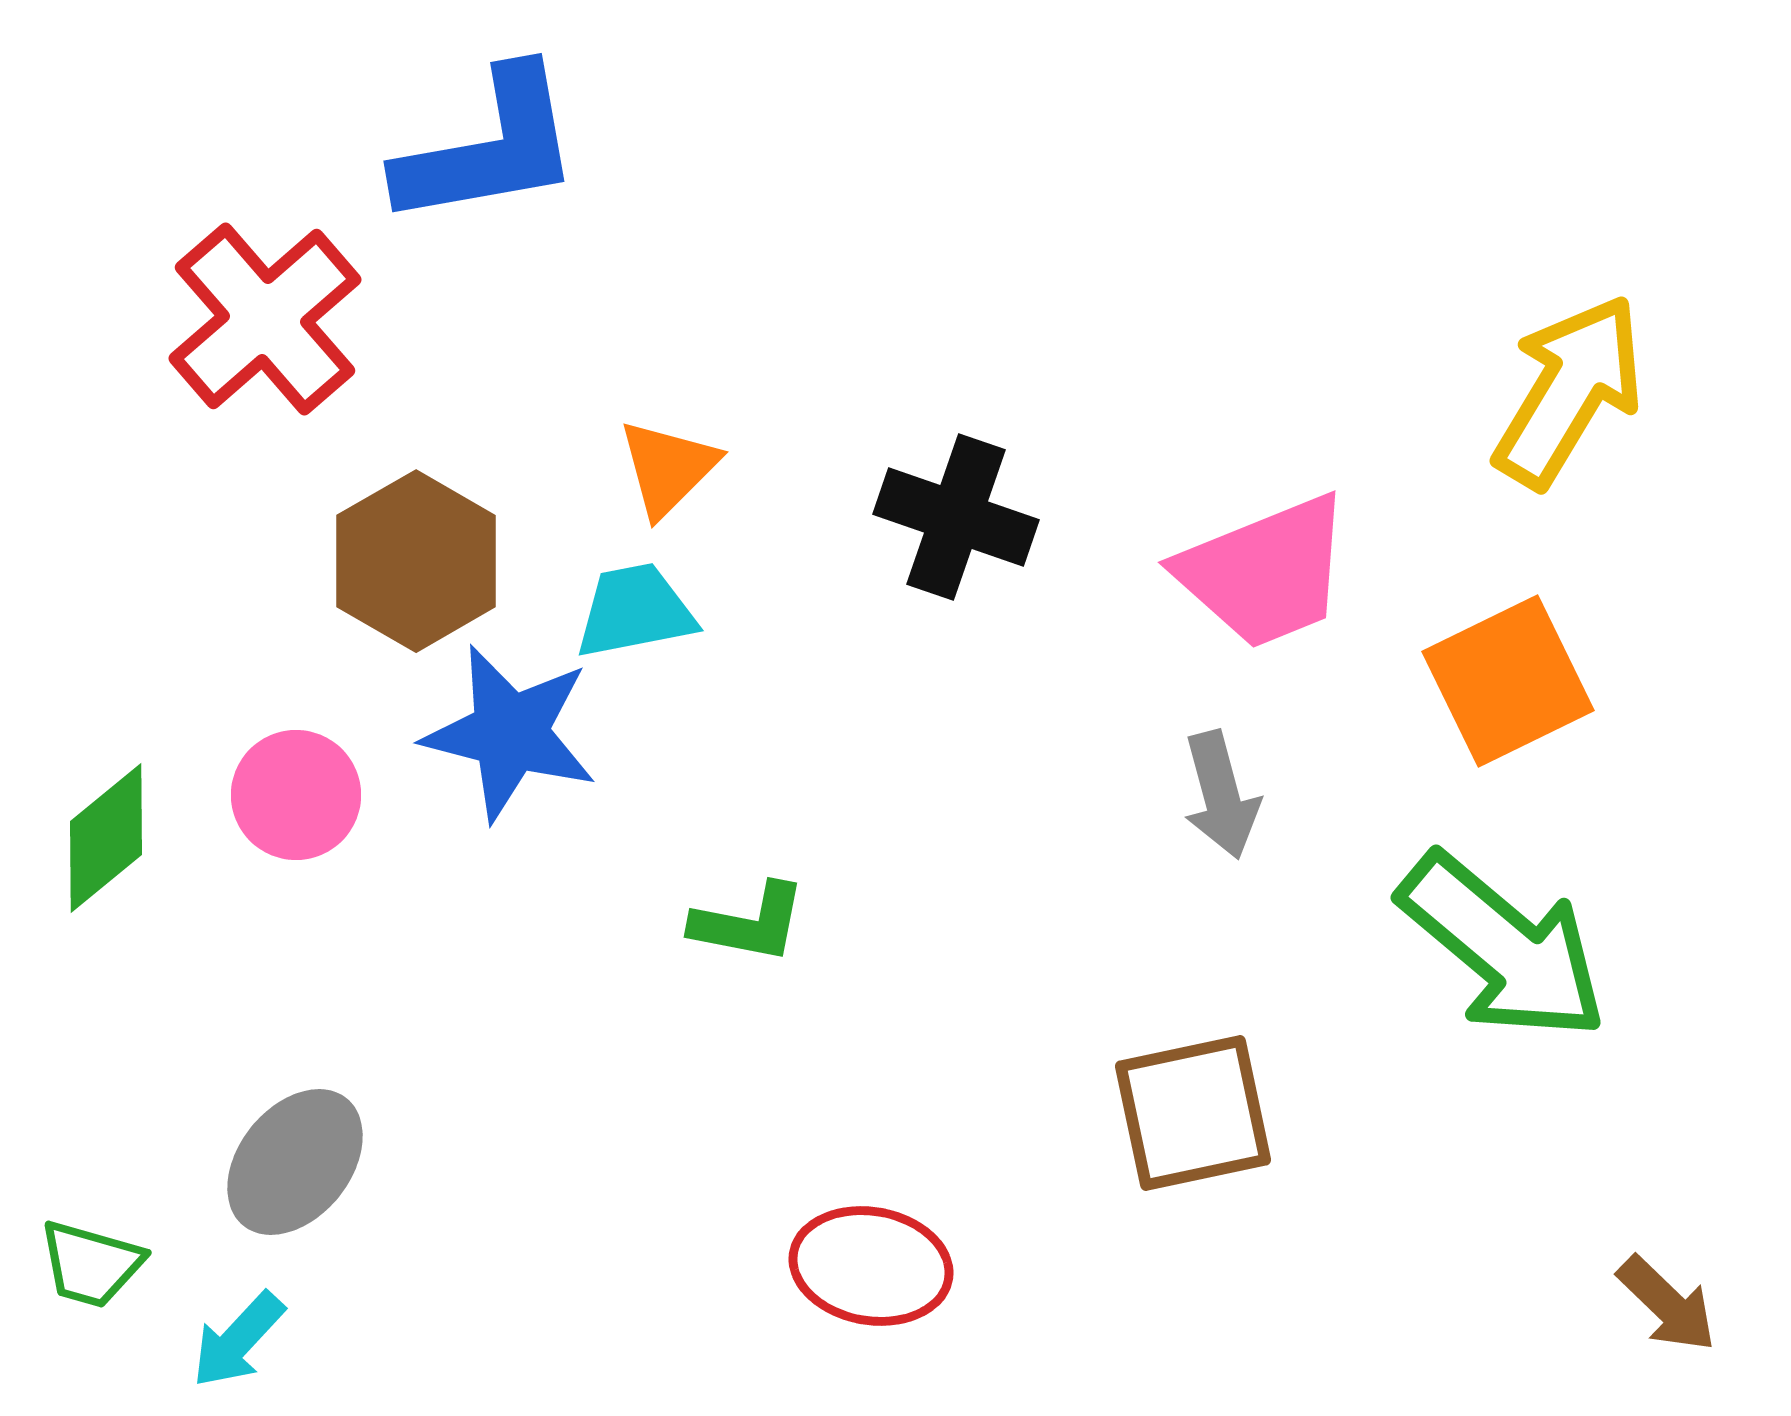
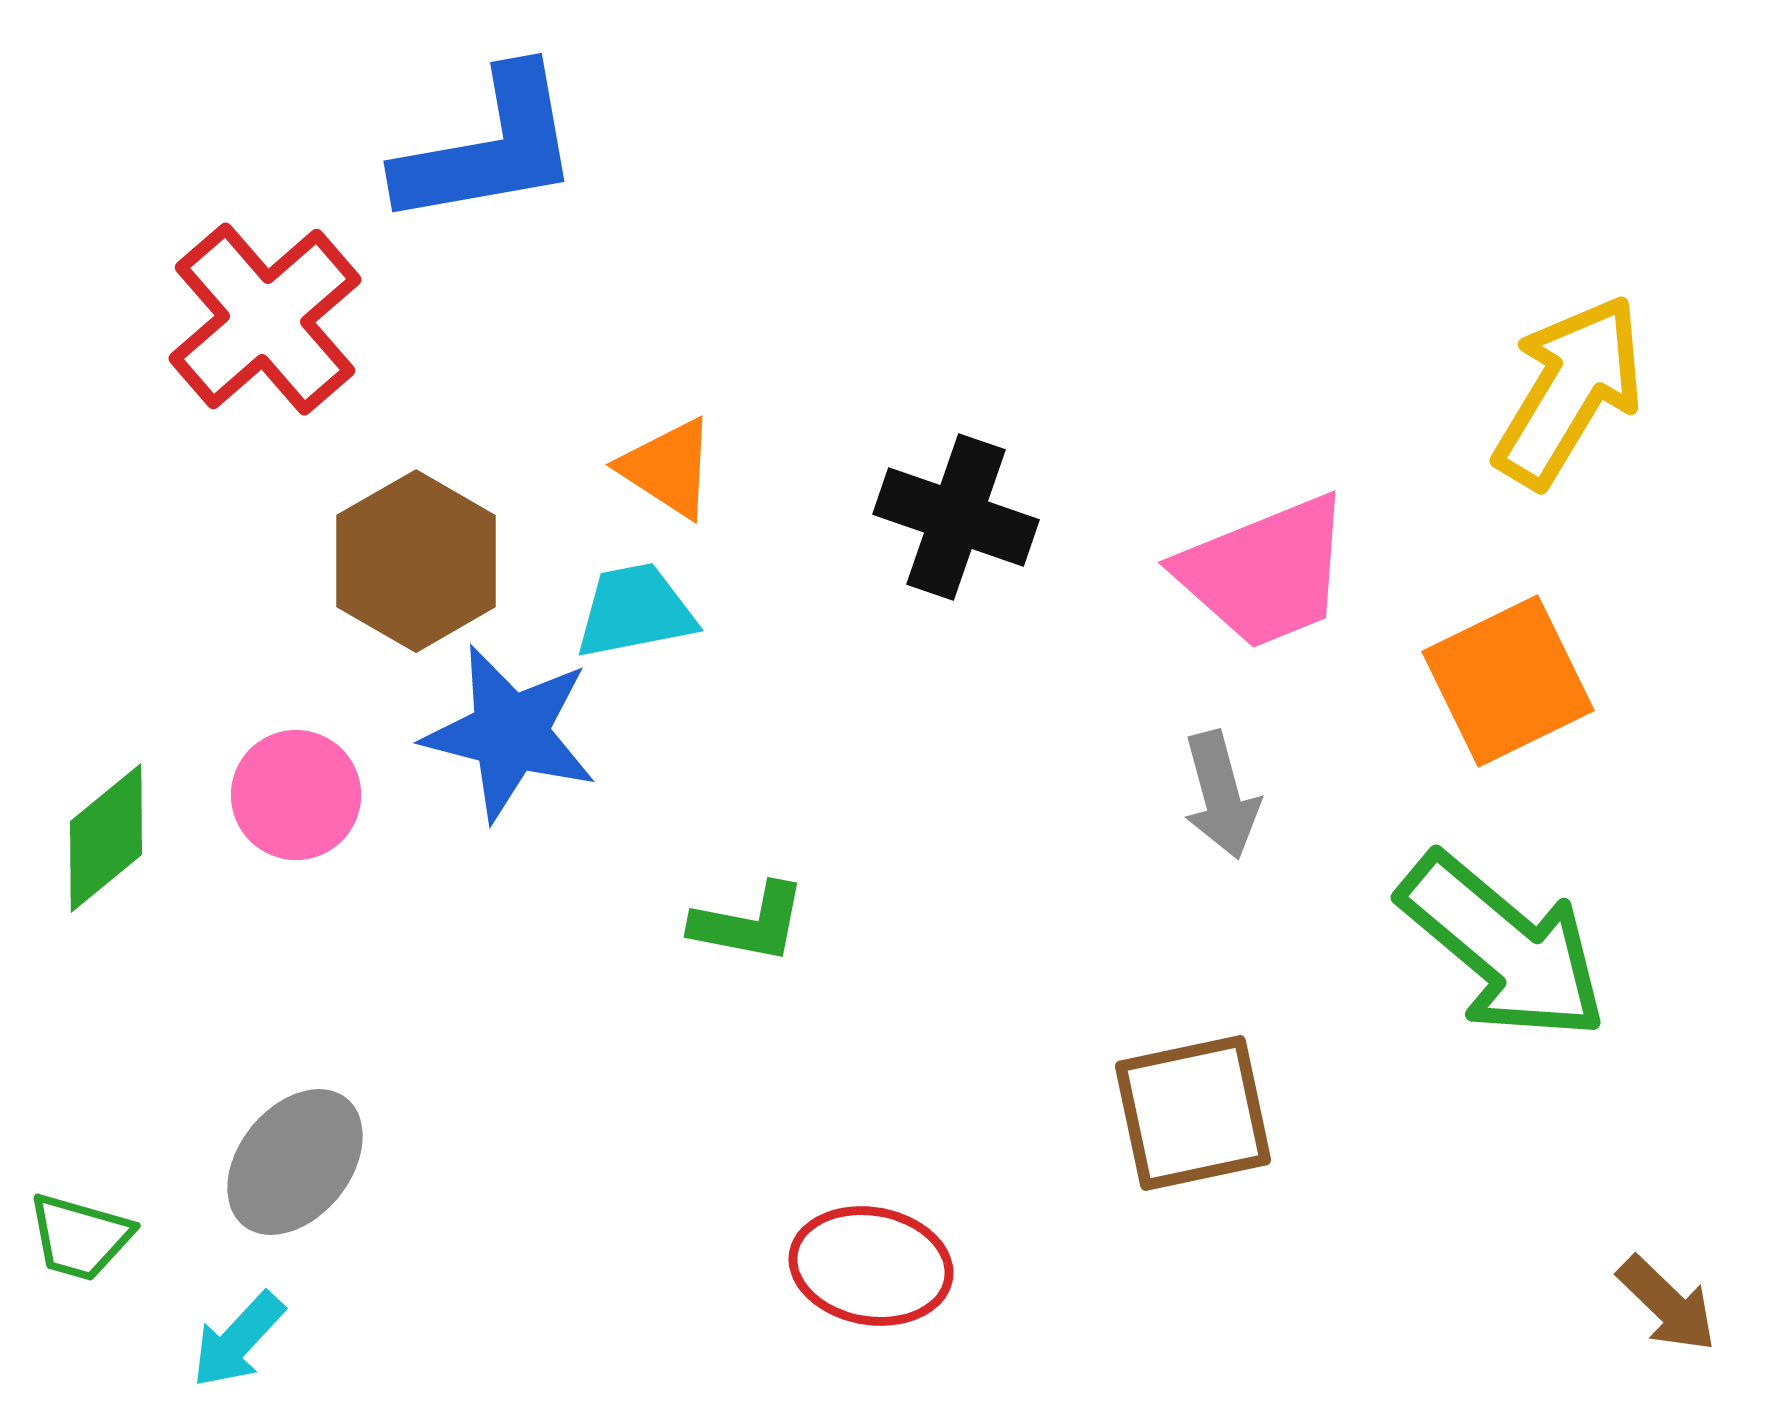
orange triangle: rotated 42 degrees counterclockwise
green trapezoid: moved 11 px left, 27 px up
